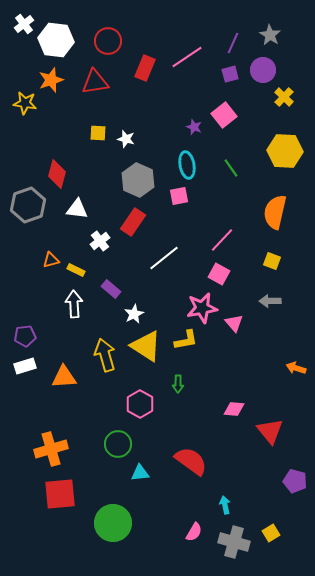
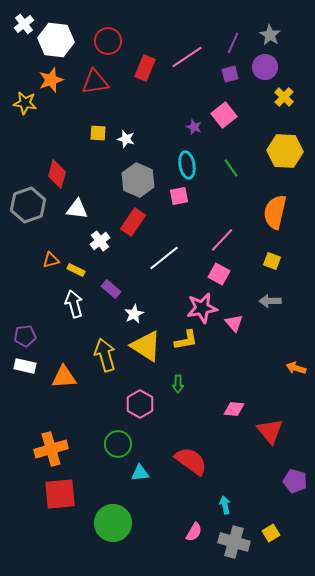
purple circle at (263, 70): moved 2 px right, 3 px up
white arrow at (74, 304): rotated 12 degrees counterclockwise
white rectangle at (25, 366): rotated 30 degrees clockwise
